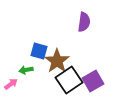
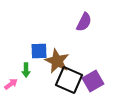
purple semicircle: rotated 18 degrees clockwise
blue square: rotated 18 degrees counterclockwise
brown star: rotated 10 degrees counterclockwise
green arrow: rotated 80 degrees counterclockwise
black square: rotated 32 degrees counterclockwise
